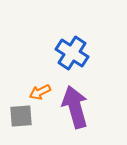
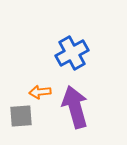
blue cross: rotated 28 degrees clockwise
orange arrow: rotated 20 degrees clockwise
